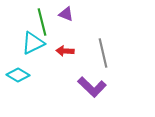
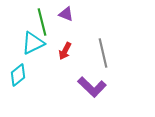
red arrow: rotated 66 degrees counterclockwise
cyan diamond: rotated 70 degrees counterclockwise
